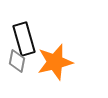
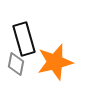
gray diamond: moved 1 px left, 3 px down
